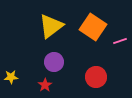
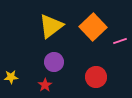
orange square: rotated 12 degrees clockwise
